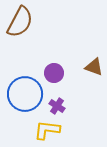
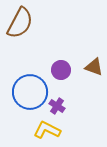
brown semicircle: moved 1 px down
purple circle: moved 7 px right, 3 px up
blue circle: moved 5 px right, 2 px up
yellow L-shape: rotated 20 degrees clockwise
